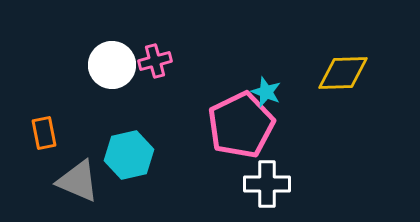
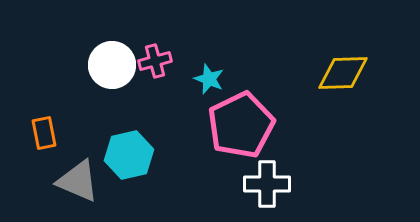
cyan star: moved 57 px left, 13 px up
